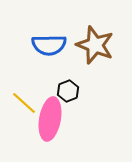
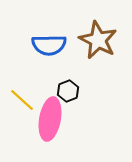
brown star: moved 3 px right, 5 px up; rotated 6 degrees clockwise
yellow line: moved 2 px left, 3 px up
